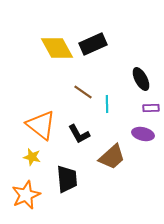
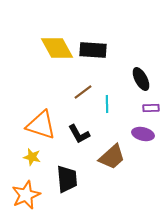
black rectangle: moved 6 px down; rotated 28 degrees clockwise
brown line: rotated 72 degrees counterclockwise
orange triangle: rotated 20 degrees counterclockwise
